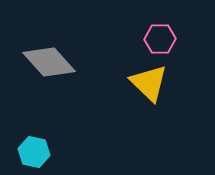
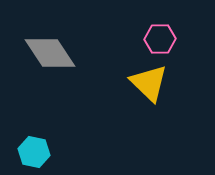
gray diamond: moved 1 px right, 9 px up; rotated 8 degrees clockwise
